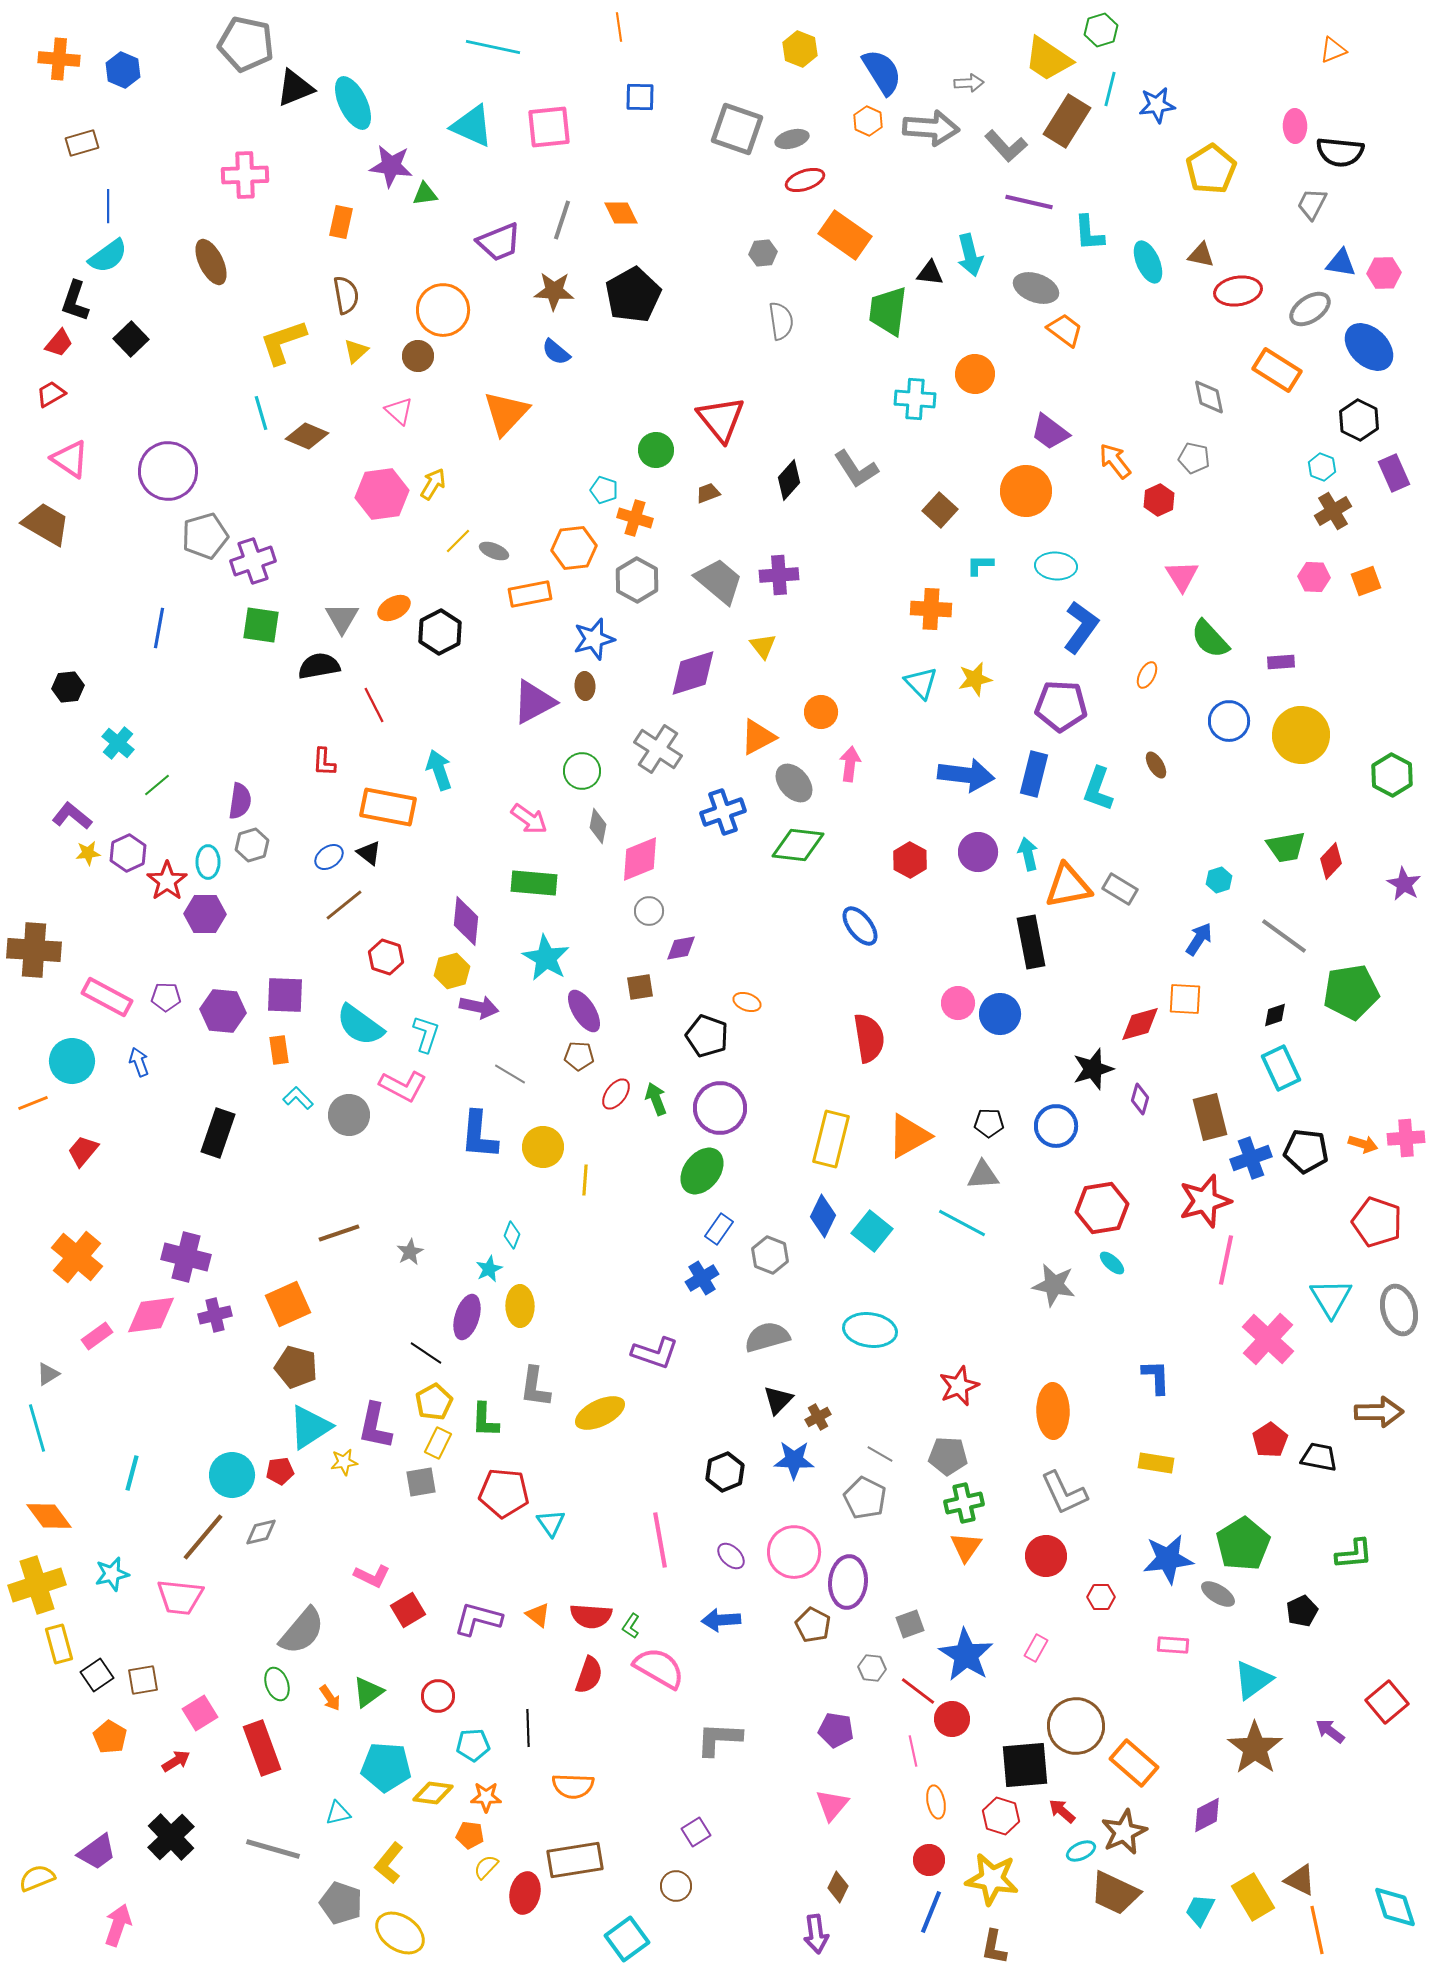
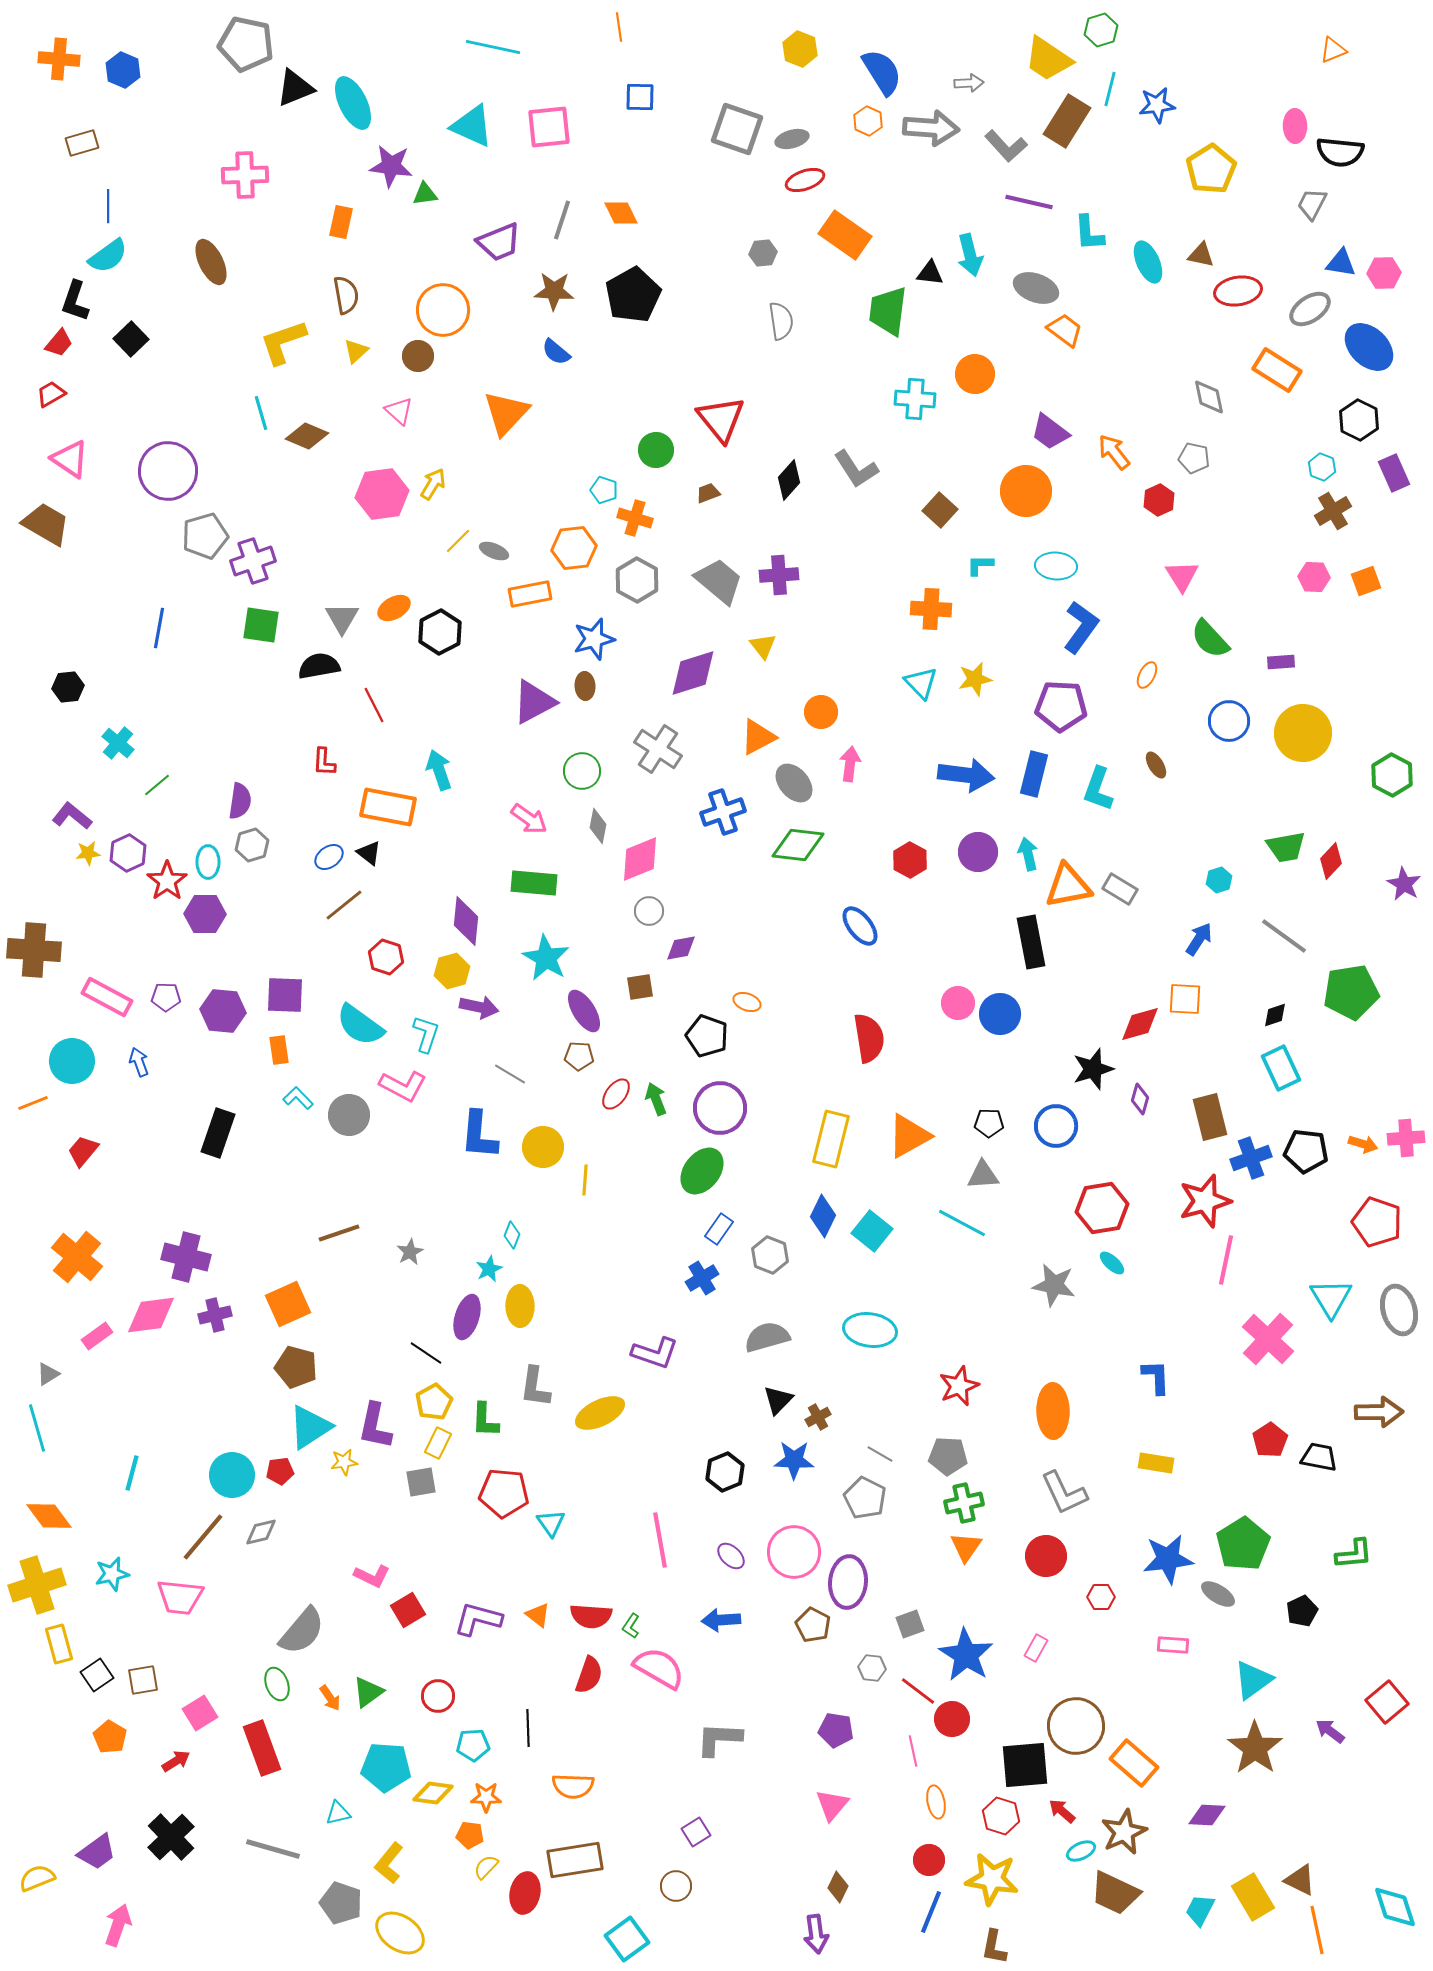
orange arrow at (1115, 461): moved 1 px left, 9 px up
yellow circle at (1301, 735): moved 2 px right, 2 px up
purple diamond at (1207, 1815): rotated 30 degrees clockwise
